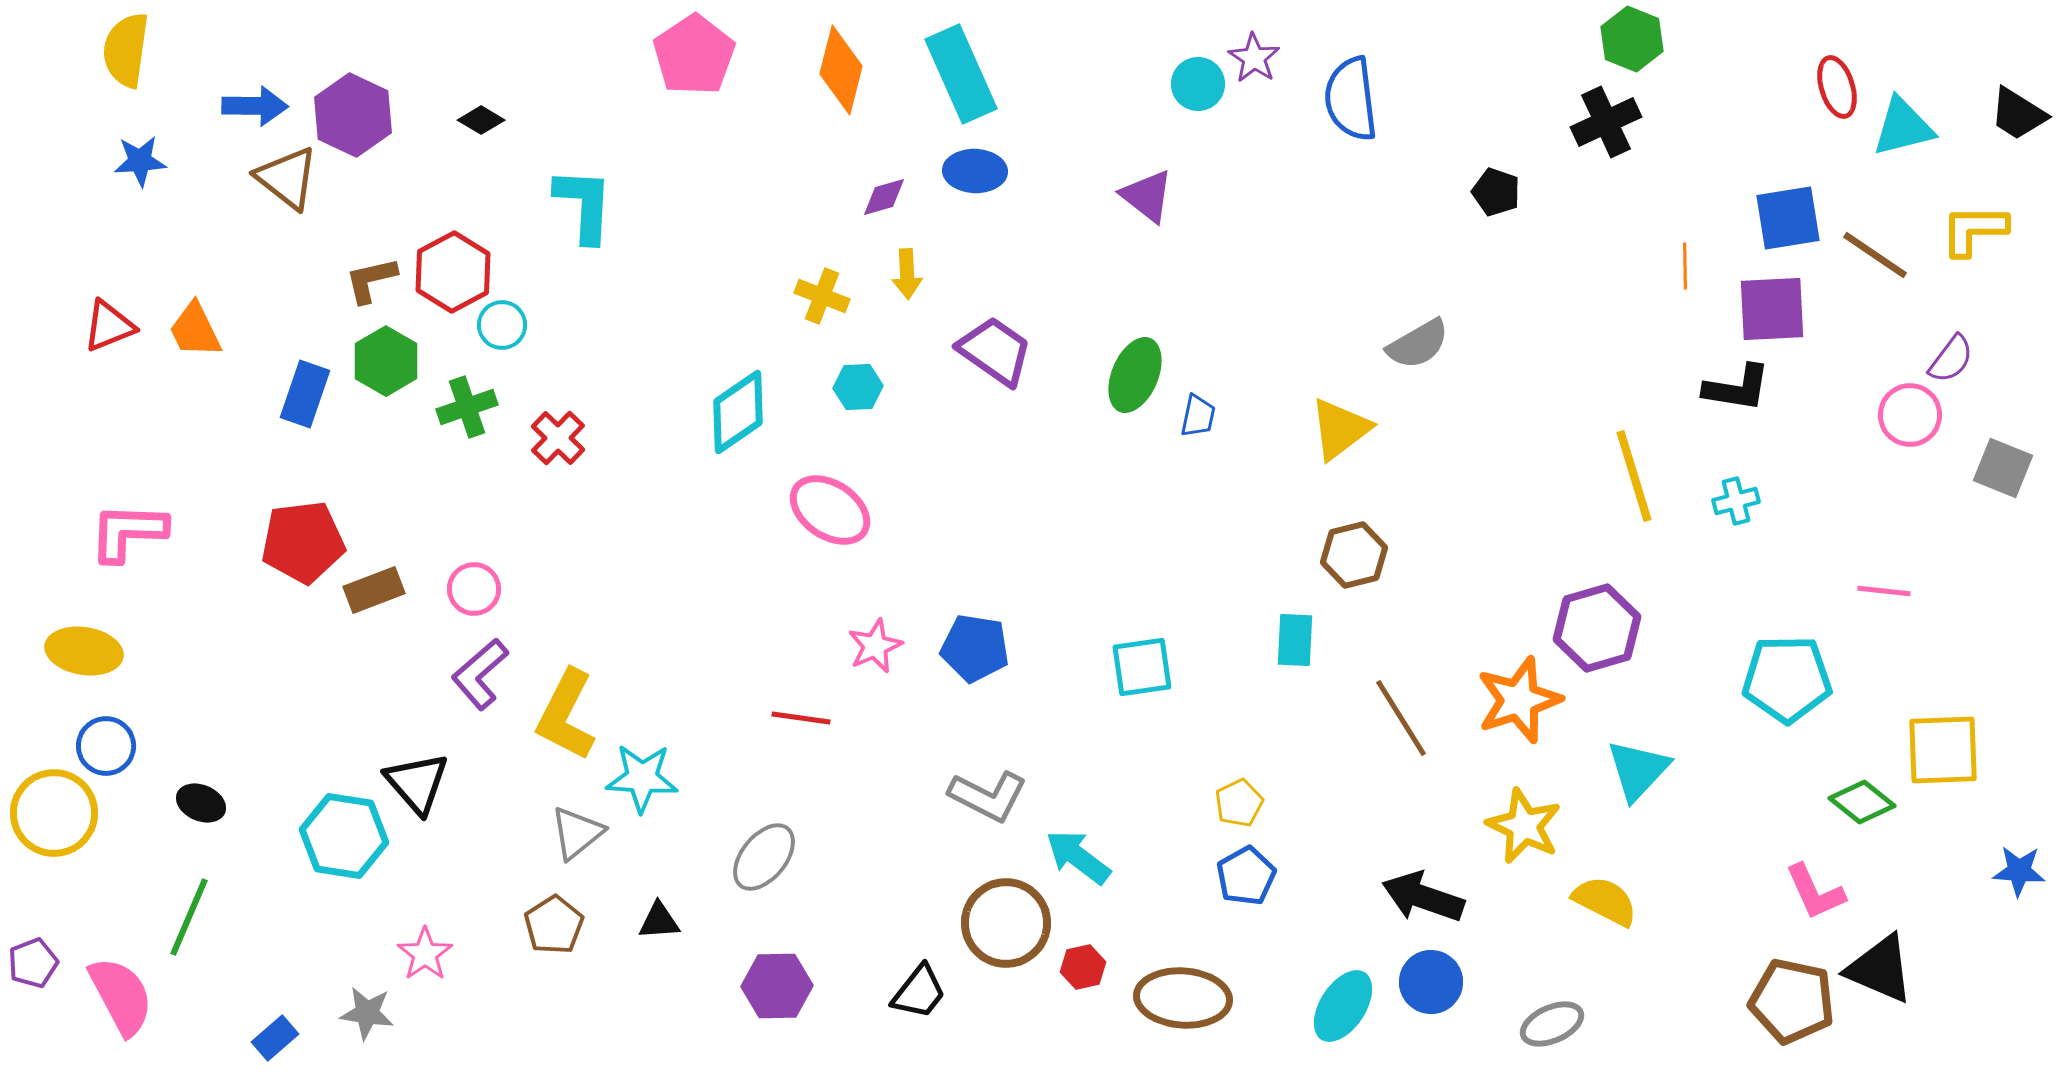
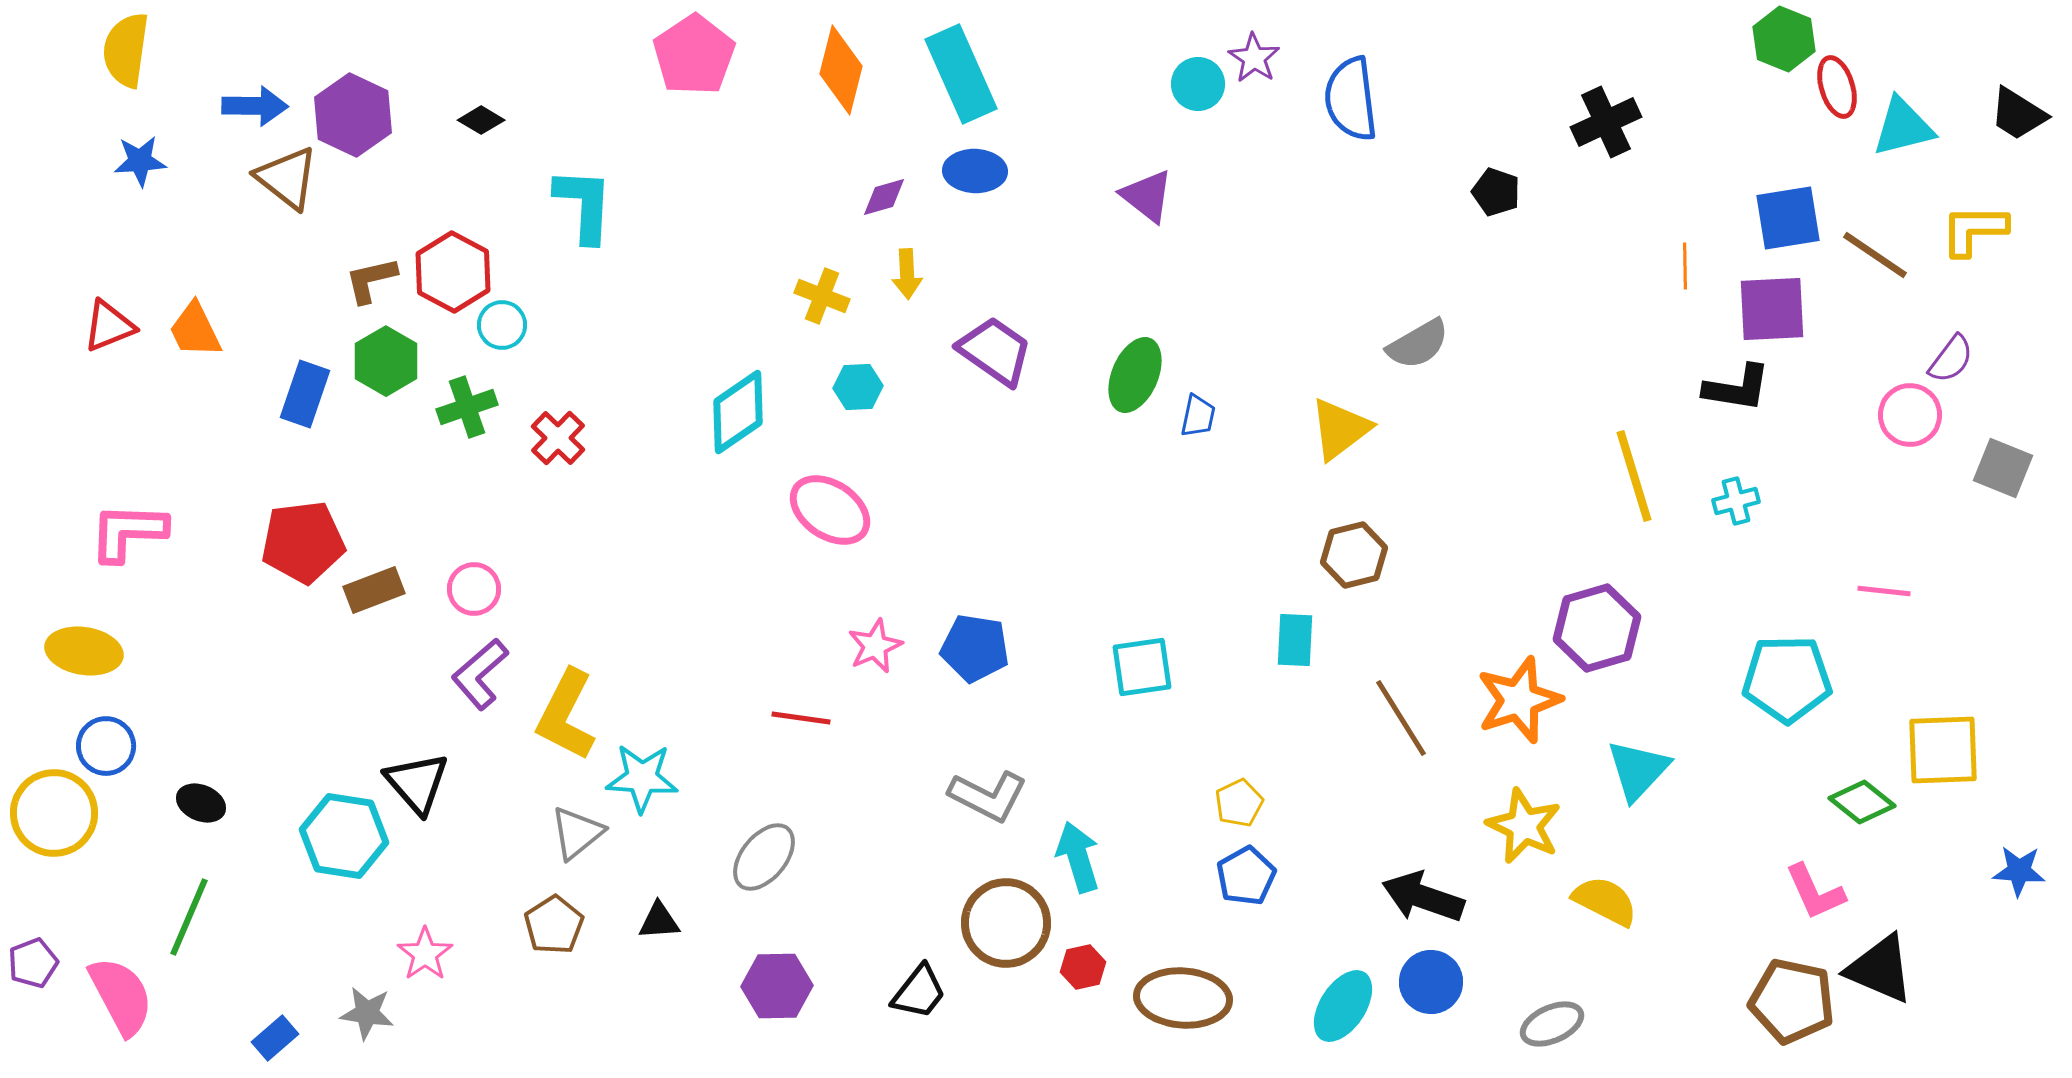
green hexagon at (1632, 39): moved 152 px right
red hexagon at (453, 272): rotated 4 degrees counterclockwise
cyan arrow at (1078, 857): rotated 36 degrees clockwise
